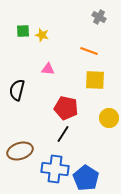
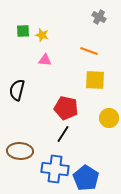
pink triangle: moved 3 px left, 9 px up
brown ellipse: rotated 20 degrees clockwise
